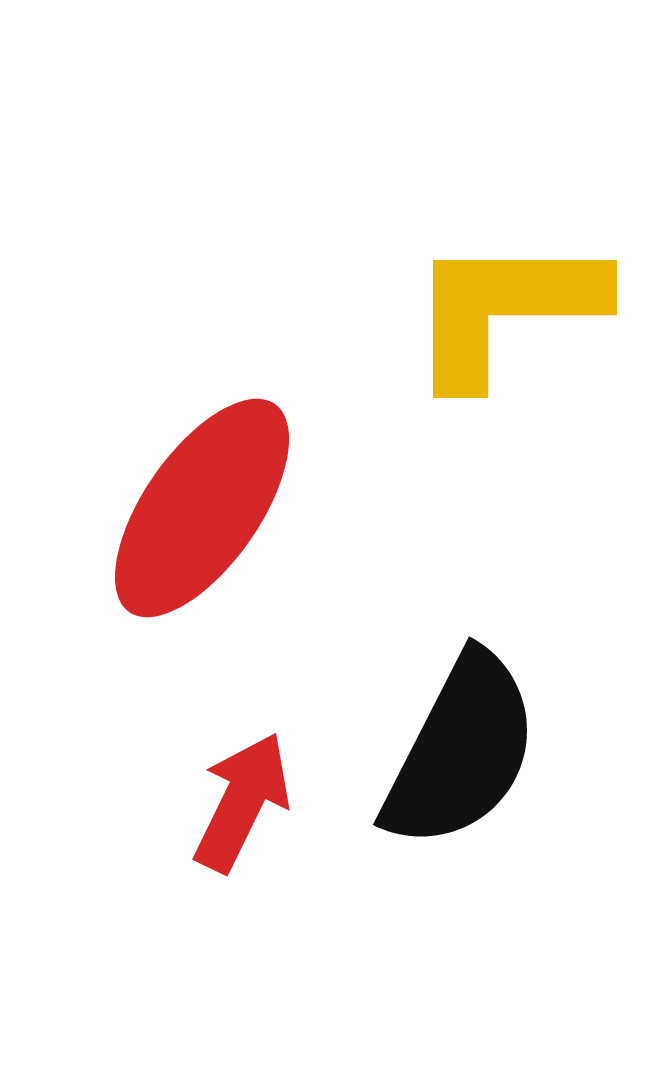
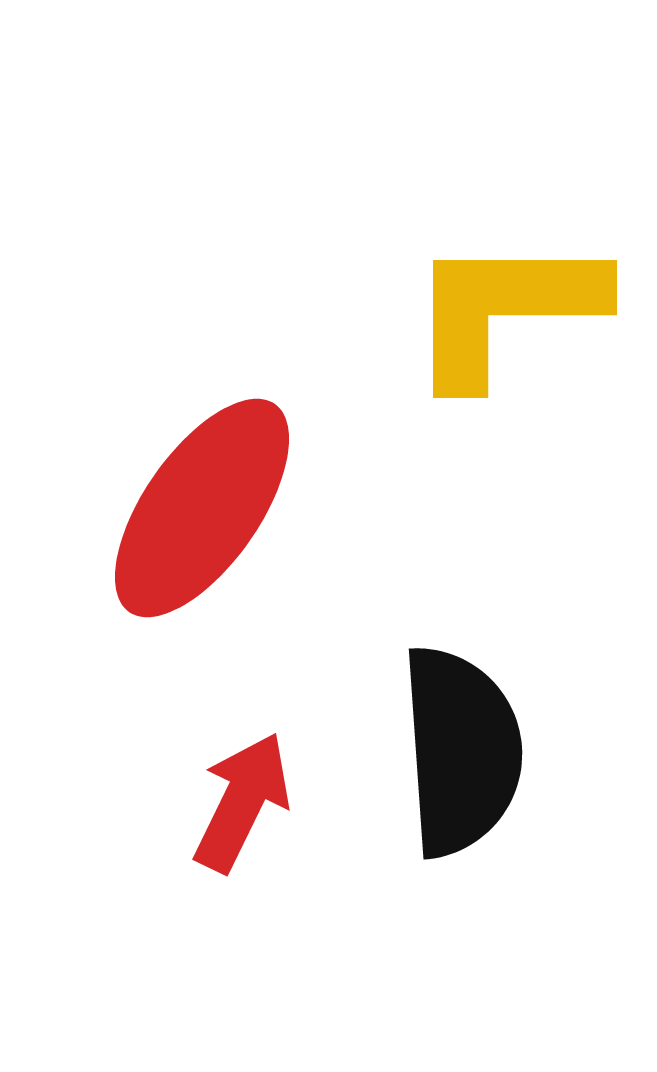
black semicircle: rotated 31 degrees counterclockwise
